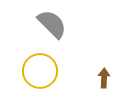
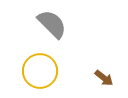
brown arrow: rotated 126 degrees clockwise
